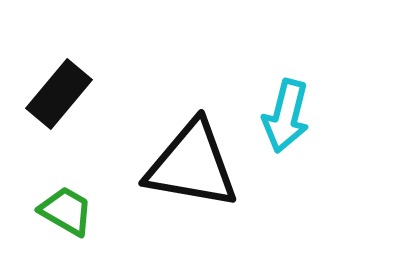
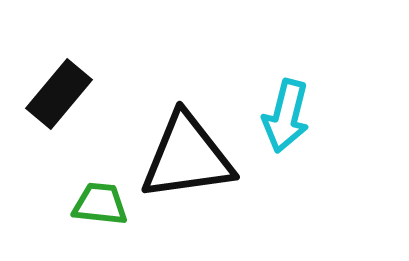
black triangle: moved 5 px left, 8 px up; rotated 18 degrees counterclockwise
green trapezoid: moved 34 px right, 7 px up; rotated 24 degrees counterclockwise
